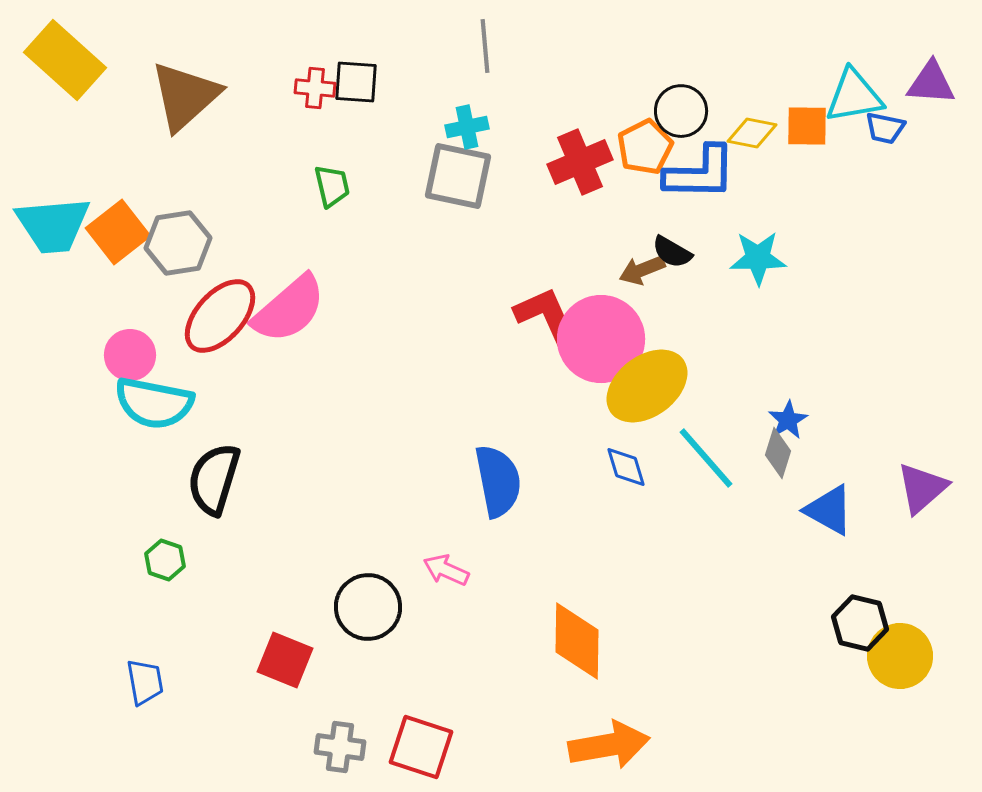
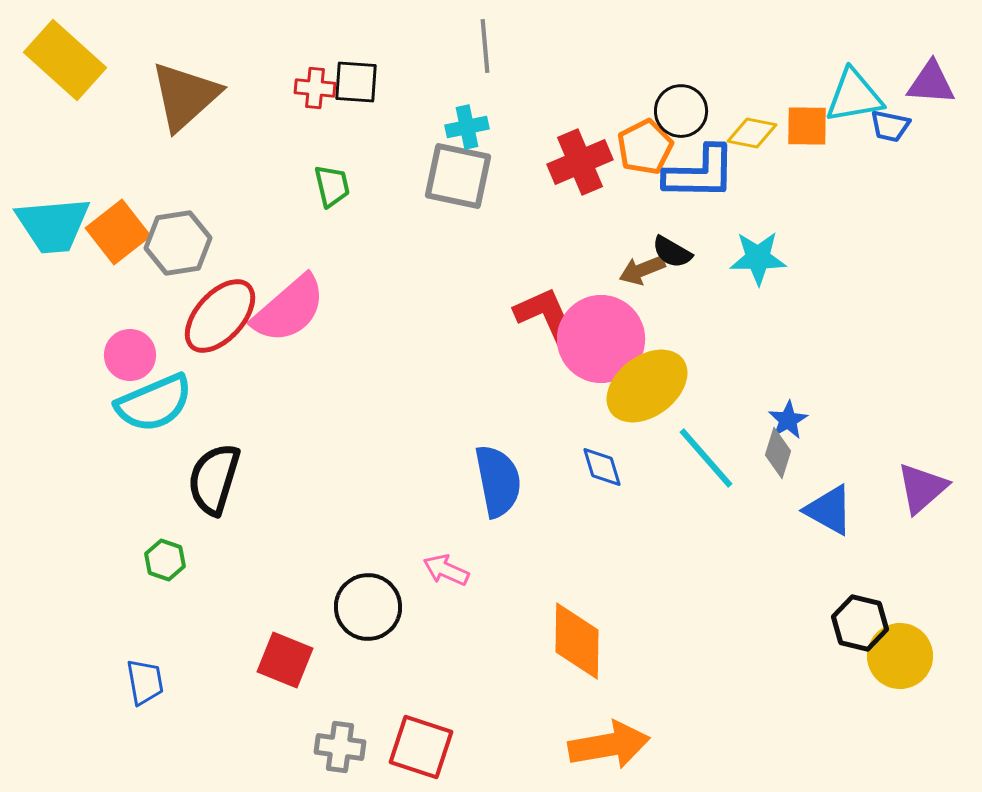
blue trapezoid at (885, 128): moved 5 px right, 2 px up
cyan semicircle at (154, 403): rotated 34 degrees counterclockwise
blue diamond at (626, 467): moved 24 px left
